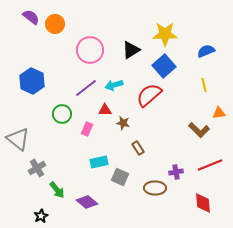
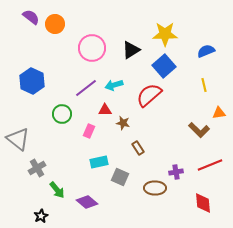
pink circle: moved 2 px right, 2 px up
pink rectangle: moved 2 px right, 2 px down
